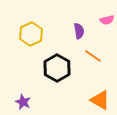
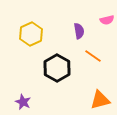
orange triangle: rotated 45 degrees counterclockwise
